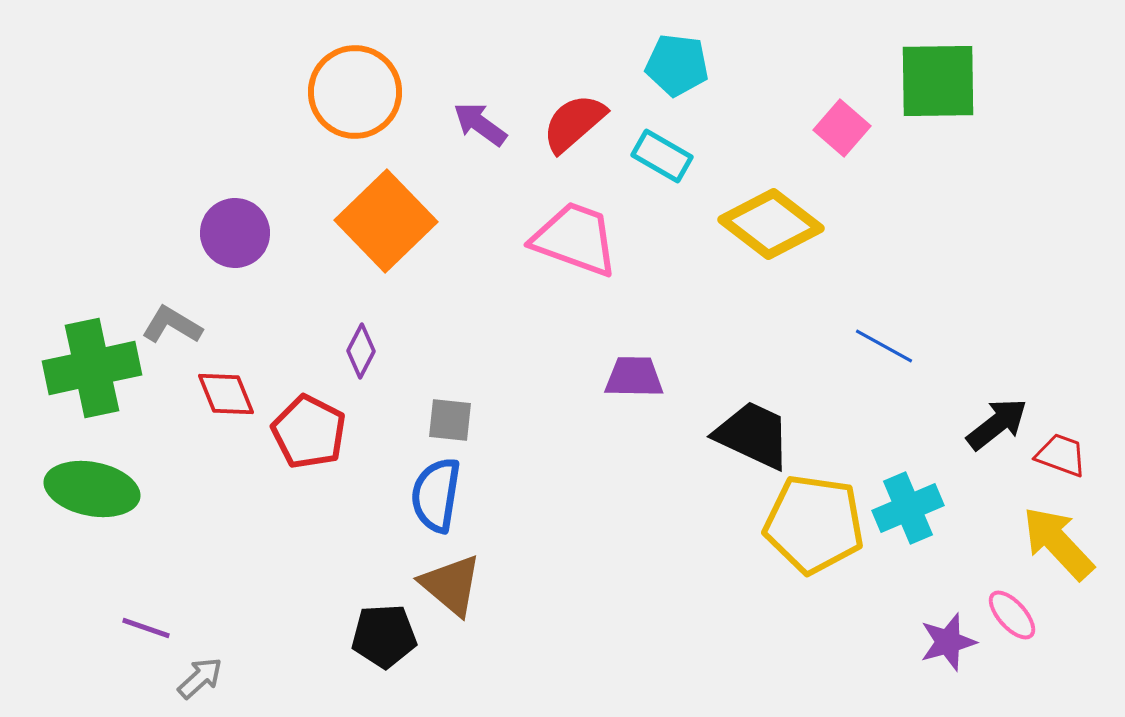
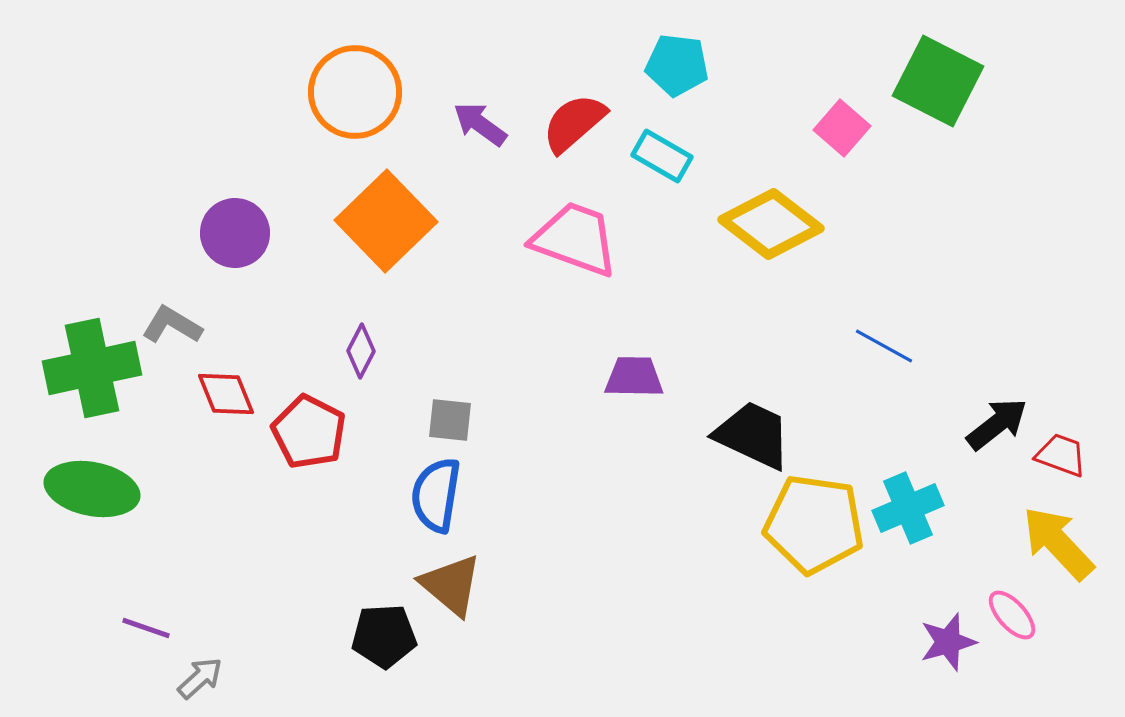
green square: rotated 28 degrees clockwise
